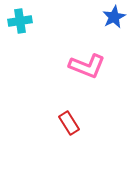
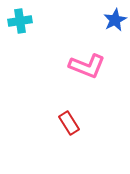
blue star: moved 1 px right, 3 px down
